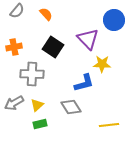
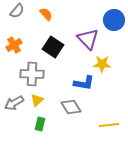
orange cross: moved 2 px up; rotated 21 degrees counterclockwise
blue L-shape: rotated 25 degrees clockwise
yellow triangle: moved 5 px up
green rectangle: rotated 64 degrees counterclockwise
